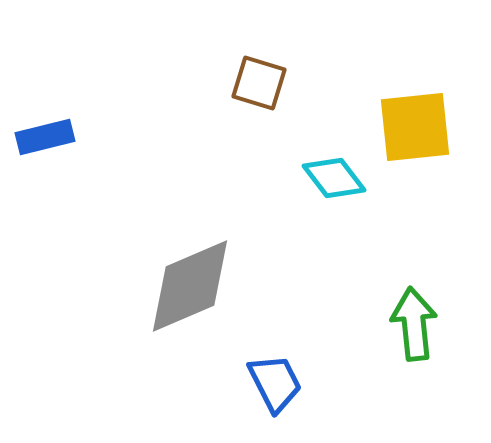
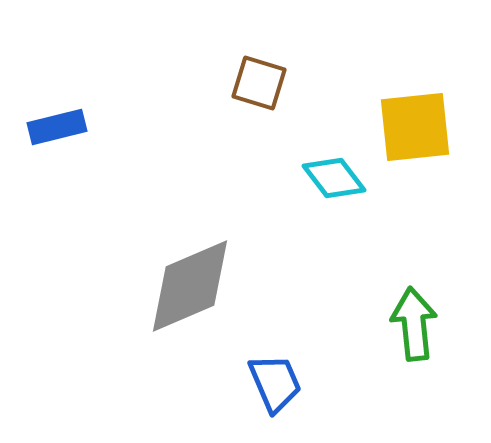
blue rectangle: moved 12 px right, 10 px up
blue trapezoid: rotated 4 degrees clockwise
